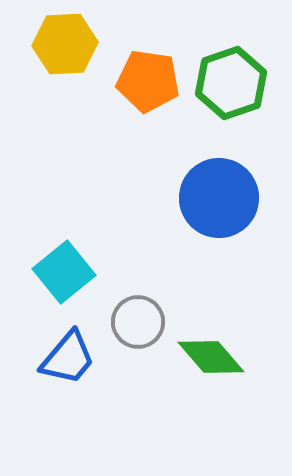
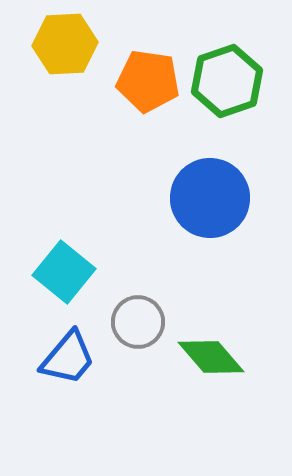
green hexagon: moved 4 px left, 2 px up
blue circle: moved 9 px left
cyan square: rotated 12 degrees counterclockwise
